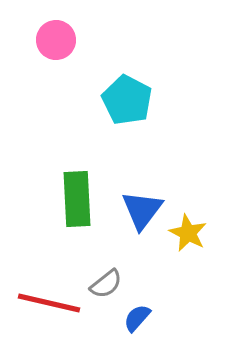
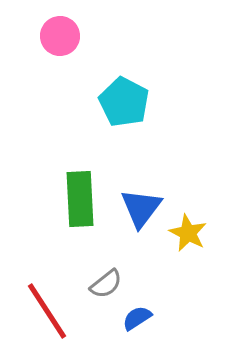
pink circle: moved 4 px right, 4 px up
cyan pentagon: moved 3 px left, 2 px down
green rectangle: moved 3 px right
blue triangle: moved 1 px left, 2 px up
red line: moved 2 px left, 8 px down; rotated 44 degrees clockwise
blue semicircle: rotated 16 degrees clockwise
